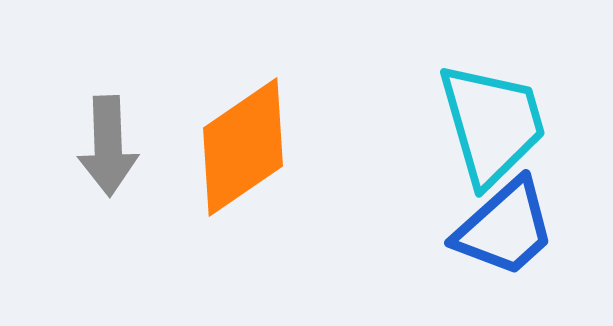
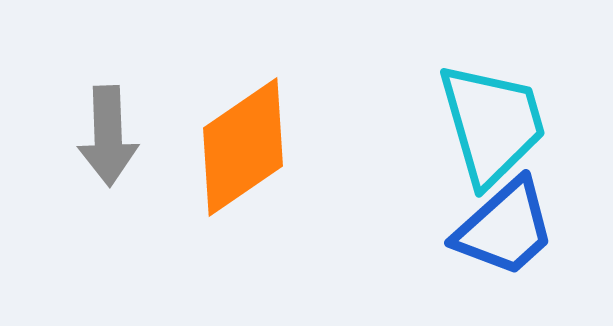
gray arrow: moved 10 px up
